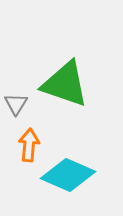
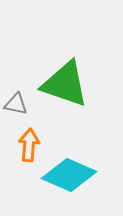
gray triangle: rotated 50 degrees counterclockwise
cyan diamond: moved 1 px right
